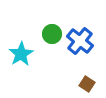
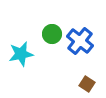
cyan star: rotated 20 degrees clockwise
